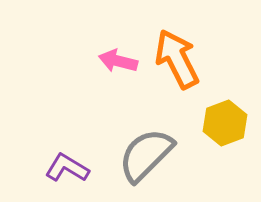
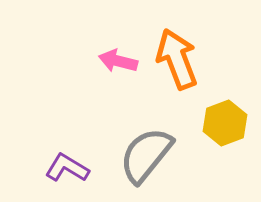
orange arrow: rotated 6 degrees clockwise
gray semicircle: rotated 6 degrees counterclockwise
